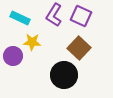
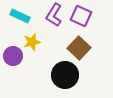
cyan rectangle: moved 2 px up
yellow star: rotated 18 degrees counterclockwise
black circle: moved 1 px right
